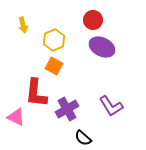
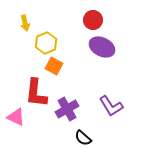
yellow arrow: moved 2 px right, 2 px up
yellow hexagon: moved 8 px left, 3 px down
